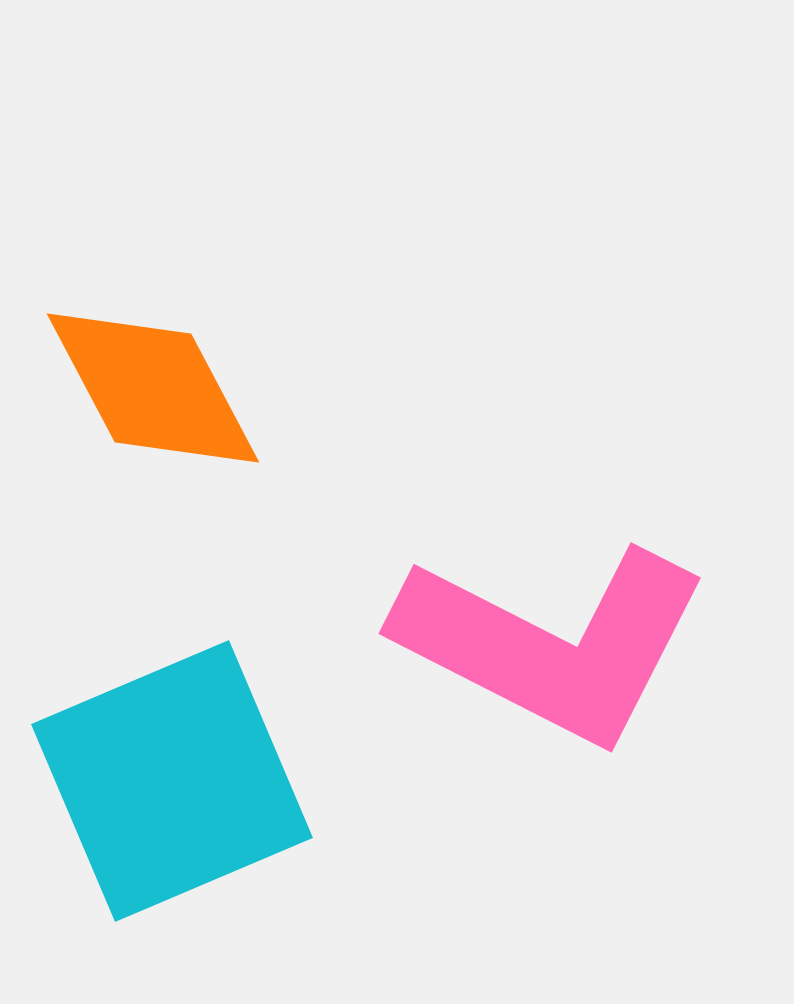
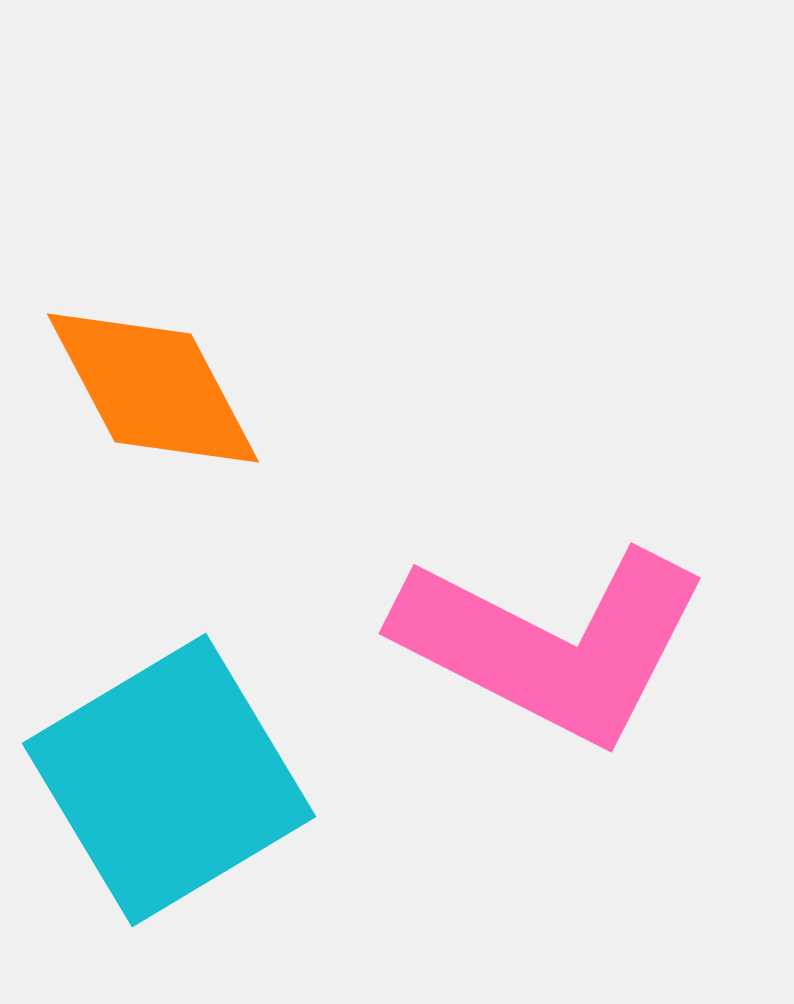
cyan square: moved 3 px left, 1 px up; rotated 8 degrees counterclockwise
